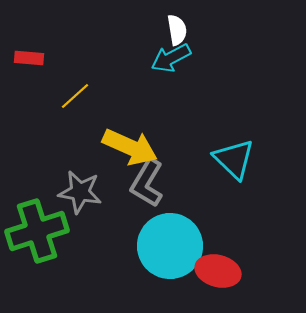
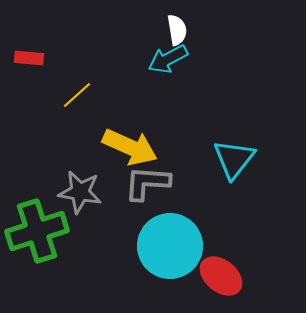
cyan arrow: moved 3 px left, 1 px down
yellow line: moved 2 px right, 1 px up
cyan triangle: rotated 24 degrees clockwise
gray L-shape: rotated 63 degrees clockwise
red ellipse: moved 3 px right, 5 px down; rotated 24 degrees clockwise
